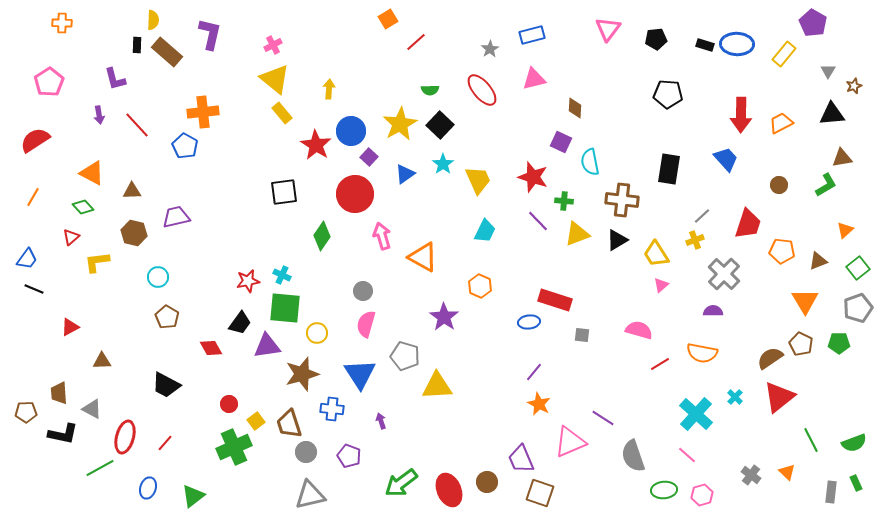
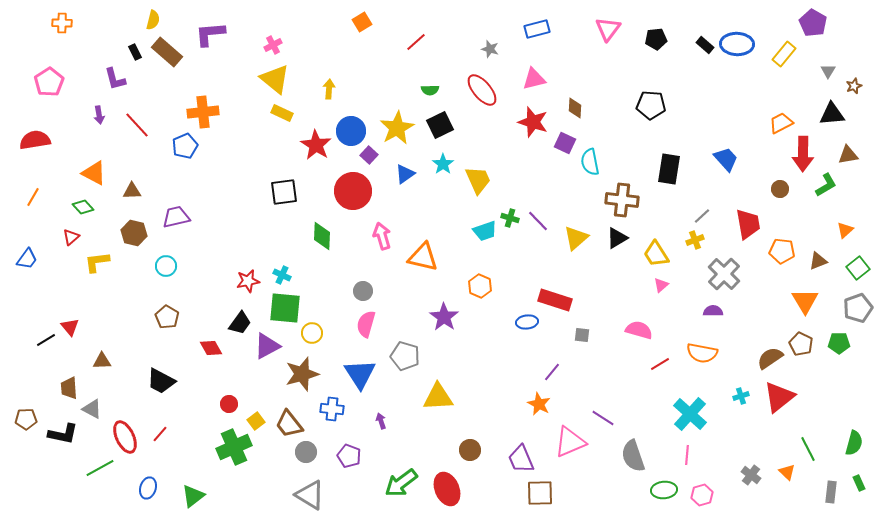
orange square at (388, 19): moved 26 px left, 3 px down
yellow semicircle at (153, 20): rotated 12 degrees clockwise
purple L-shape at (210, 34): rotated 108 degrees counterclockwise
blue rectangle at (532, 35): moved 5 px right, 6 px up
black rectangle at (137, 45): moved 2 px left, 7 px down; rotated 28 degrees counterclockwise
black rectangle at (705, 45): rotated 24 degrees clockwise
gray star at (490, 49): rotated 24 degrees counterclockwise
black pentagon at (668, 94): moved 17 px left, 11 px down
yellow rectangle at (282, 113): rotated 25 degrees counterclockwise
red arrow at (741, 115): moved 62 px right, 39 px down
yellow star at (400, 124): moved 3 px left, 4 px down
black square at (440, 125): rotated 20 degrees clockwise
red semicircle at (35, 140): rotated 24 degrees clockwise
purple square at (561, 142): moved 4 px right, 1 px down
blue pentagon at (185, 146): rotated 20 degrees clockwise
purple square at (369, 157): moved 2 px up
brown triangle at (842, 158): moved 6 px right, 3 px up
orange triangle at (92, 173): moved 2 px right
red star at (533, 177): moved 55 px up
brown circle at (779, 185): moved 1 px right, 4 px down
red circle at (355, 194): moved 2 px left, 3 px up
green cross at (564, 201): moved 54 px left, 17 px down; rotated 12 degrees clockwise
red trapezoid at (748, 224): rotated 28 degrees counterclockwise
cyan trapezoid at (485, 231): rotated 45 degrees clockwise
yellow triangle at (577, 234): moved 1 px left, 4 px down; rotated 20 degrees counterclockwise
green diamond at (322, 236): rotated 32 degrees counterclockwise
black triangle at (617, 240): moved 2 px up
orange triangle at (423, 257): rotated 16 degrees counterclockwise
cyan circle at (158, 277): moved 8 px right, 11 px up
black line at (34, 289): moved 12 px right, 51 px down; rotated 54 degrees counterclockwise
blue ellipse at (529, 322): moved 2 px left
red triangle at (70, 327): rotated 42 degrees counterclockwise
yellow circle at (317, 333): moved 5 px left
purple triangle at (267, 346): rotated 20 degrees counterclockwise
purple line at (534, 372): moved 18 px right
black trapezoid at (166, 385): moved 5 px left, 4 px up
yellow triangle at (437, 386): moved 1 px right, 11 px down
brown trapezoid at (59, 393): moved 10 px right, 5 px up
cyan cross at (735, 397): moved 6 px right, 1 px up; rotated 28 degrees clockwise
brown pentagon at (26, 412): moved 7 px down
cyan cross at (696, 414): moved 6 px left
brown trapezoid at (289, 424): rotated 20 degrees counterclockwise
red ellipse at (125, 437): rotated 40 degrees counterclockwise
green line at (811, 440): moved 3 px left, 9 px down
red line at (165, 443): moved 5 px left, 9 px up
green semicircle at (854, 443): rotated 55 degrees counterclockwise
pink line at (687, 455): rotated 54 degrees clockwise
brown circle at (487, 482): moved 17 px left, 32 px up
green rectangle at (856, 483): moved 3 px right
red ellipse at (449, 490): moved 2 px left, 1 px up
brown square at (540, 493): rotated 20 degrees counterclockwise
gray triangle at (310, 495): rotated 44 degrees clockwise
